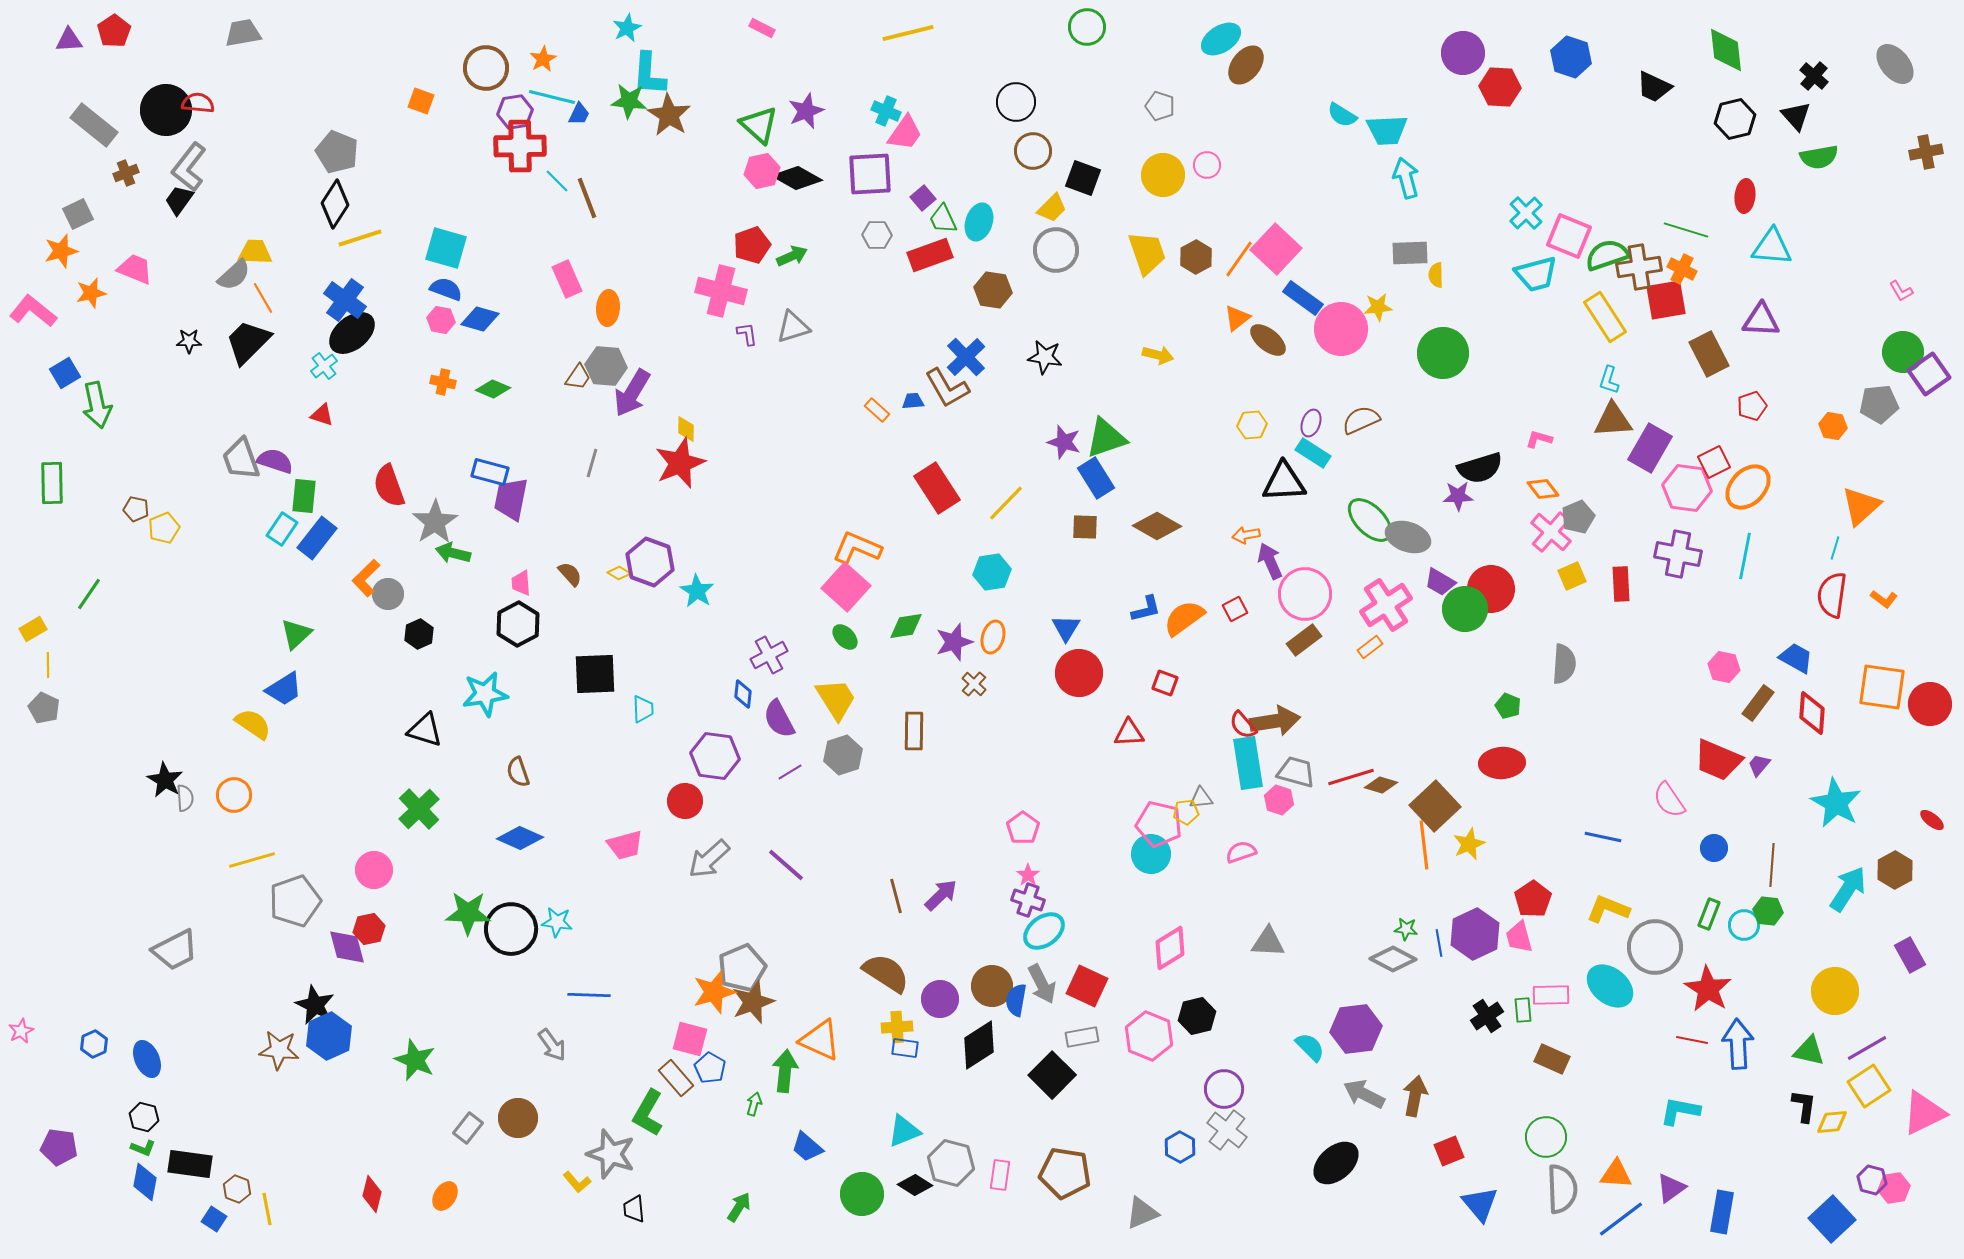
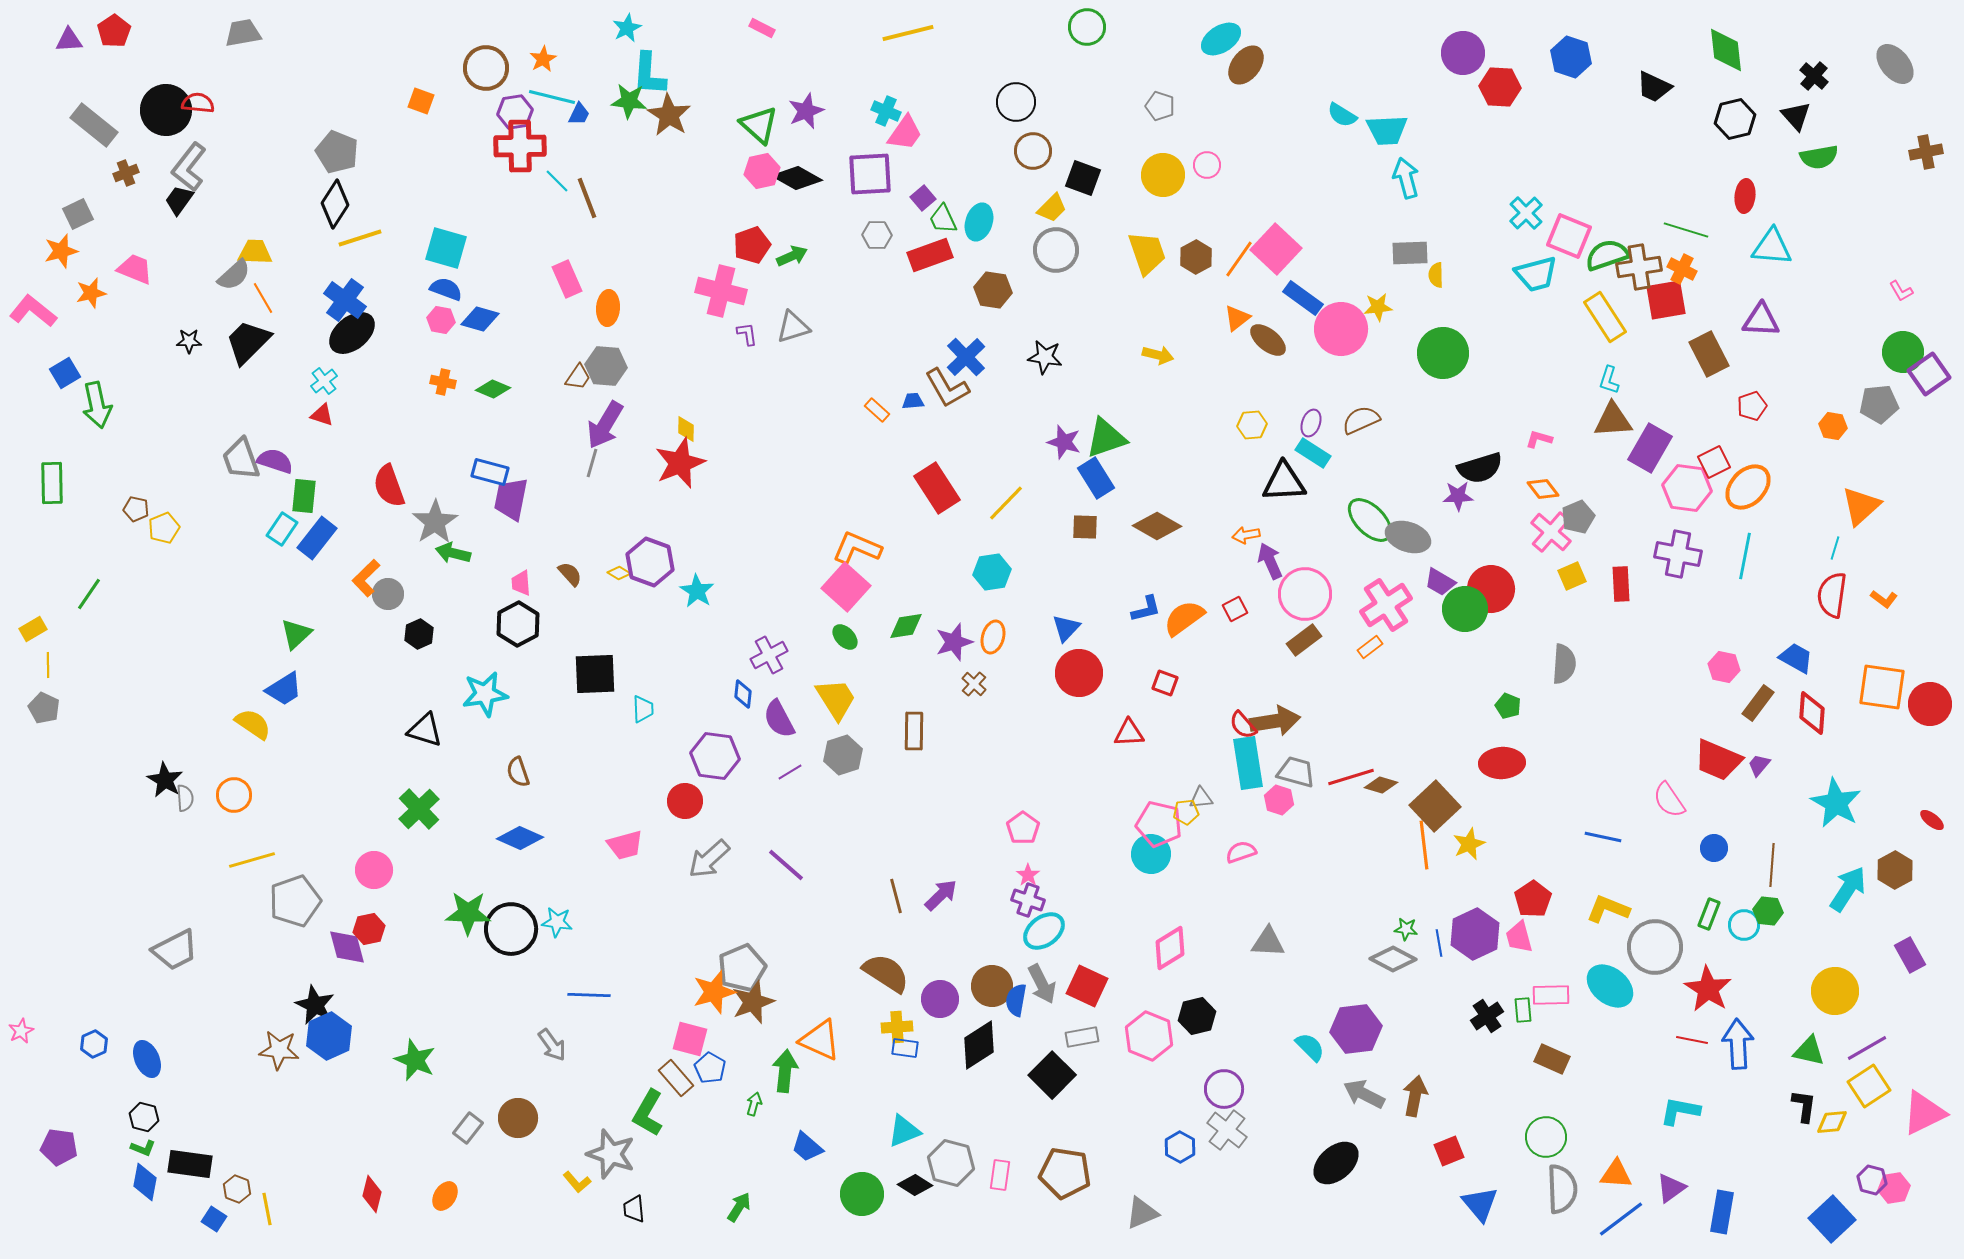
cyan cross at (324, 366): moved 15 px down
purple arrow at (632, 393): moved 27 px left, 32 px down
blue triangle at (1066, 628): rotated 12 degrees clockwise
